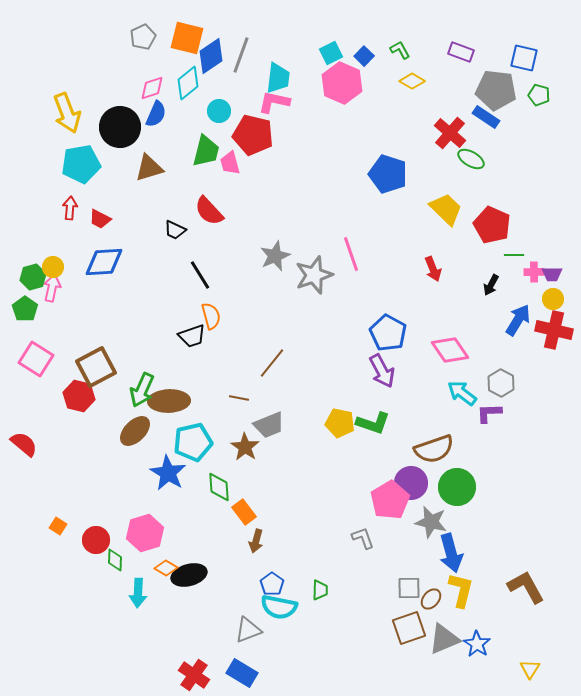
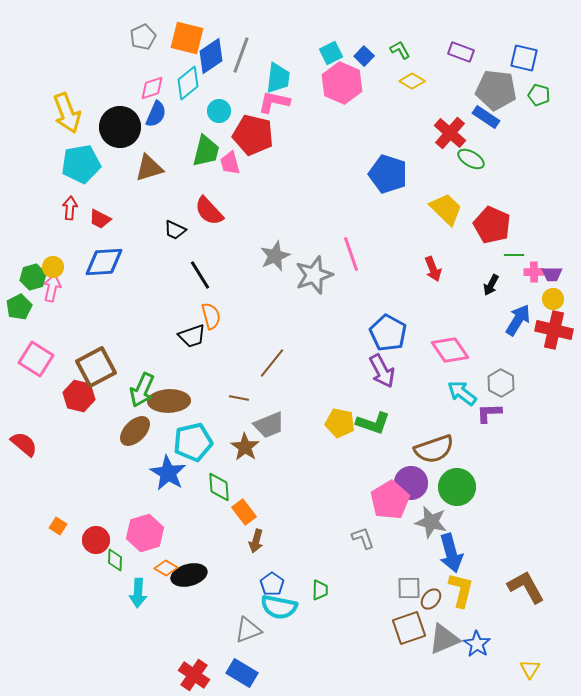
green pentagon at (25, 309): moved 6 px left, 2 px up; rotated 10 degrees clockwise
